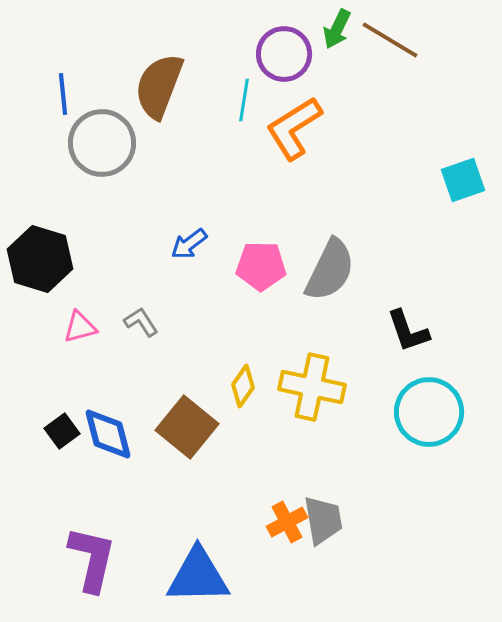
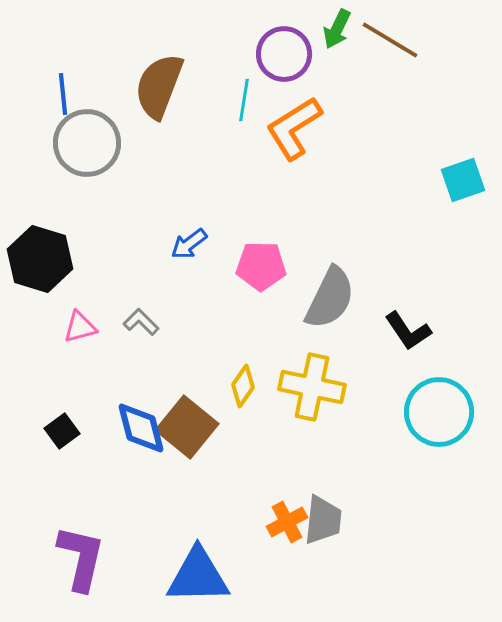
gray circle: moved 15 px left
gray semicircle: moved 28 px down
gray L-shape: rotated 12 degrees counterclockwise
black L-shape: rotated 15 degrees counterclockwise
cyan circle: moved 10 px right
blue diamond: moved 33 px right, 6 px up
gray trapezoid: rotated 16 degrees clockwise
purple L-shape: moved 11 px left, 1 px up
